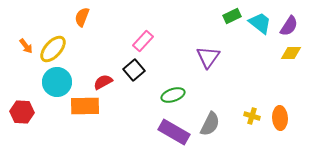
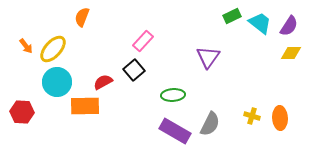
green ellipse: rotated 15 degrees clockwise
purple rectangle: moved 1 px right, 1 px up
